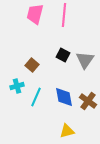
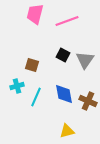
pink line: moved 3 px right, 6 px down; rotated 65 degrees clockwise
brown square: rotated 24 degrees counterclockwise
blue diamond: moved 3 px up
brown cross: rotated 12 degrees counterclockwise
